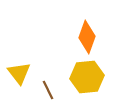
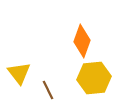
orange diamond: moved 5 px left, 4 px down
yellow hexagon: moved 7 px right, 1 px down
